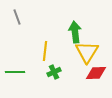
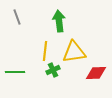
green arrow: moved 16 px left, 11 px up
yellow triangle: moved 13 px left; rotated 50 degrees clockwise
green cross: moved 1 px left, 2 px up
